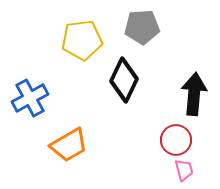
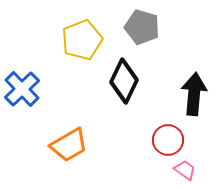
gray pentagon: rotated 20 degrees clockwise
yellow pentagon: rotated 15 degrees counterclockwise
black diamond: moved 1 px down
blue cross: moved 8 px left, 9 px up; rotated 15 degrees counterclockwise
red circle: moved 8 px left
pink trapezoid: moved 1 px right; rotated 40 degrees counterclockwise
